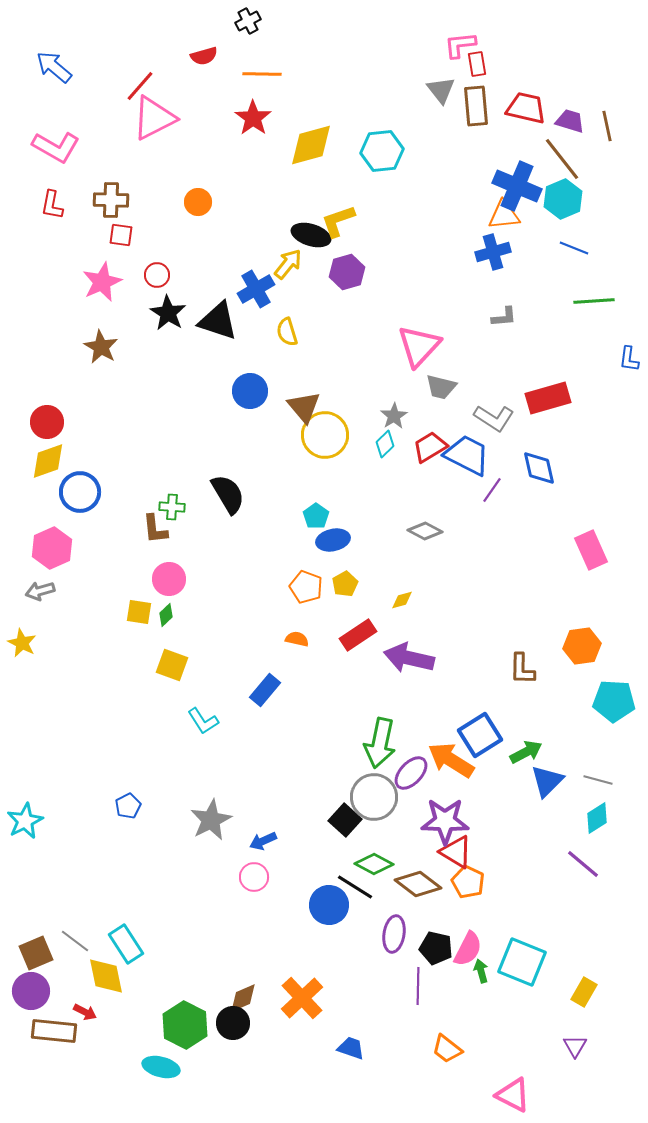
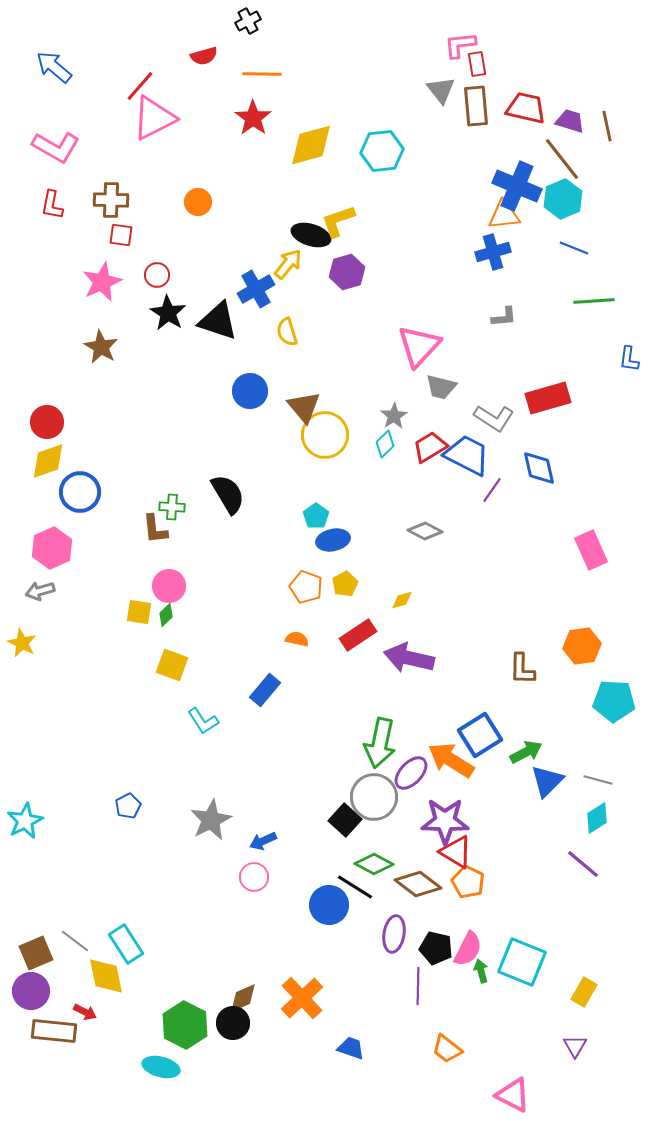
pink circle at (169, 579): moved 7 px down
